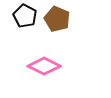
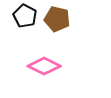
brown pentagon: rotated 10 degrees counterclockwise
